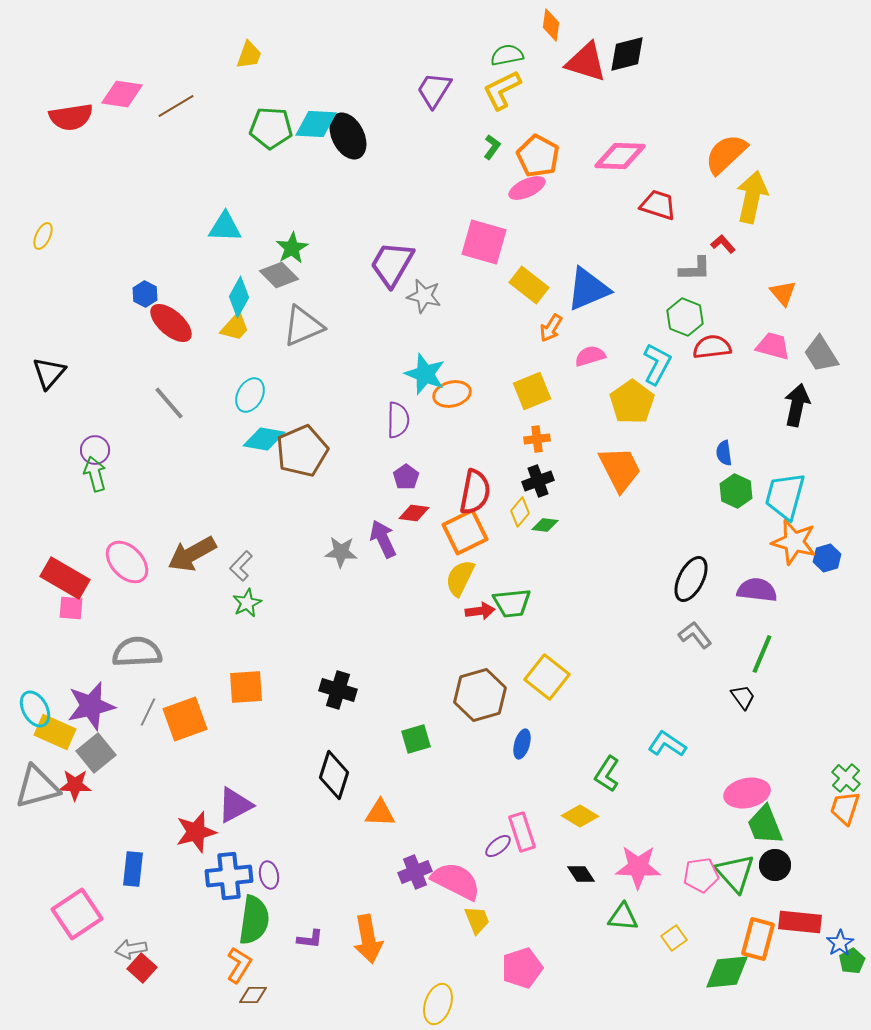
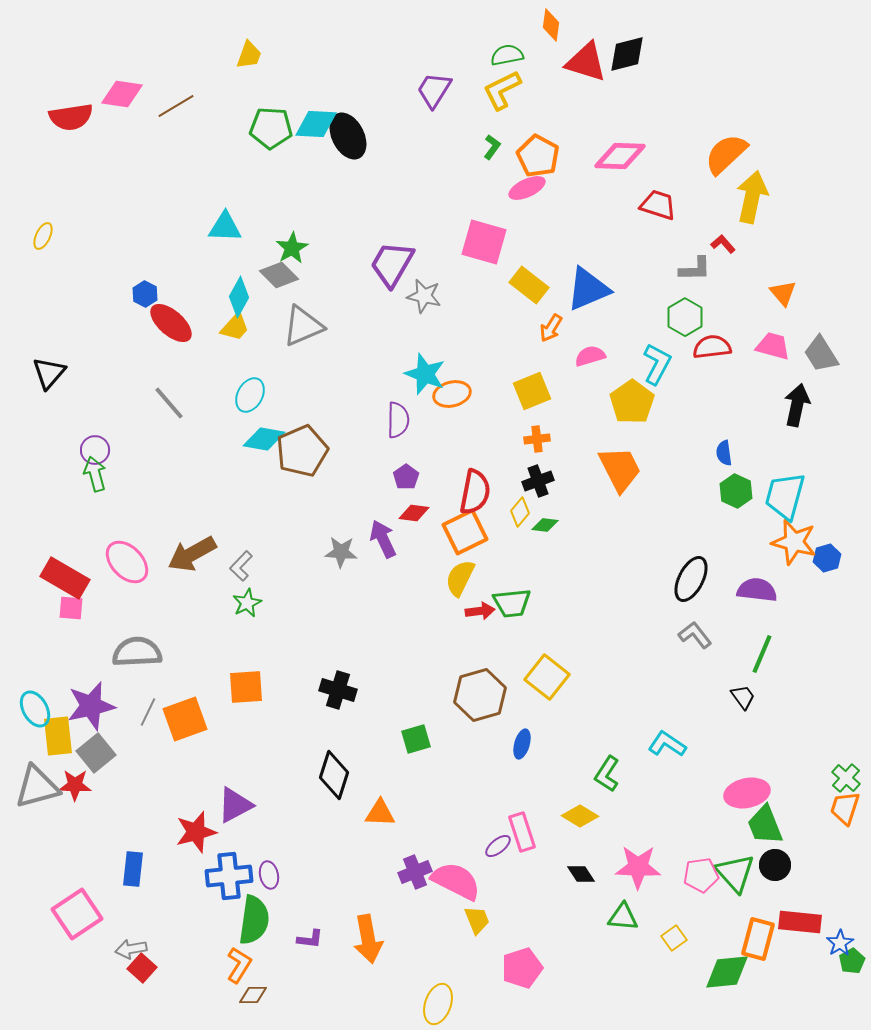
green hexagon at (685, 317): rotated 9 degrees clockwise
yellow rectangle at (55, 732): moved 3 px right, 4 px down; rotated 60 degrees clockwise
